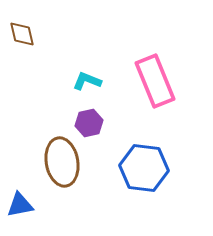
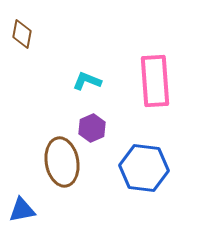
brown diamond: rotated 24 degrees clockwise
pink rectangle: rotated 18 degrees clockwise
purple hexagon: moved 3 px right, 5 px down; rotated 12 degrees counterclockwise
blue triangle: moved 2 px right, 5 px down
